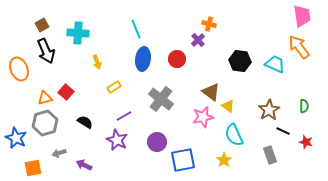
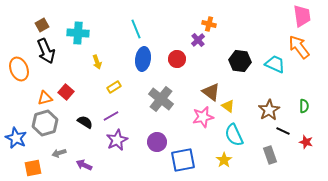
purple line: moved 13 px left
purple star: rotated 20 degrees clockwise
